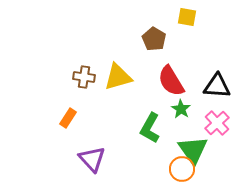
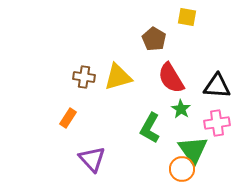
red semicircle: moved 3 px up
pink cross: rotated 35 degrees clockwise
